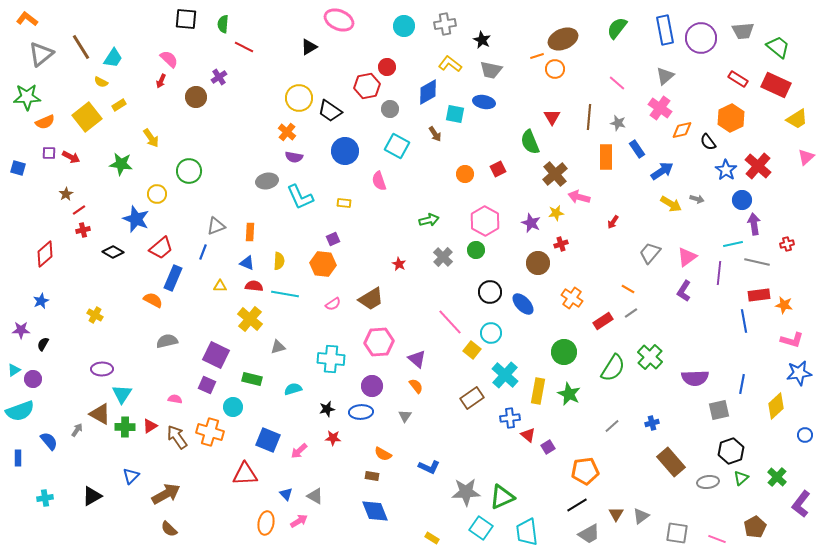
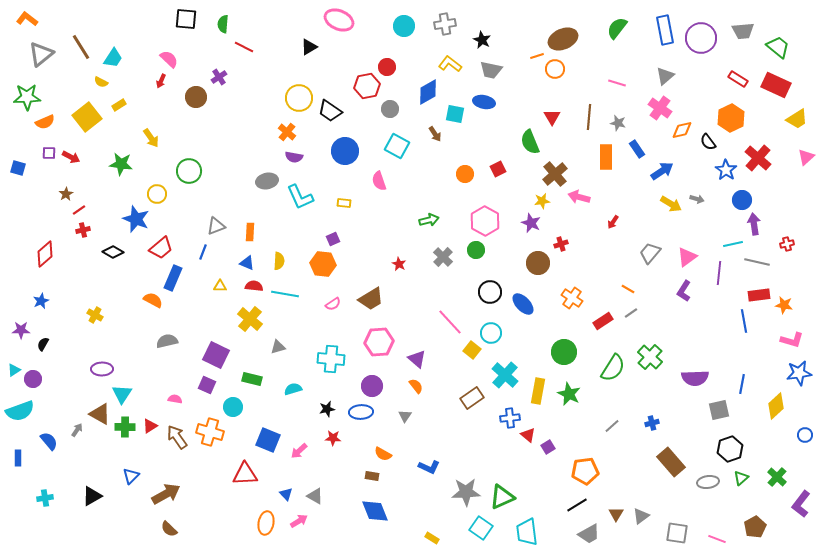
pink line at (617, 83): rotated 24 degrees counterclockwise
red cross at (758, 166): moved 8 px up
yellow star at (556, 213): moved 14 px left, 12 px up
black hexagon at (731, 451): moved 1 px left, 2 px up
